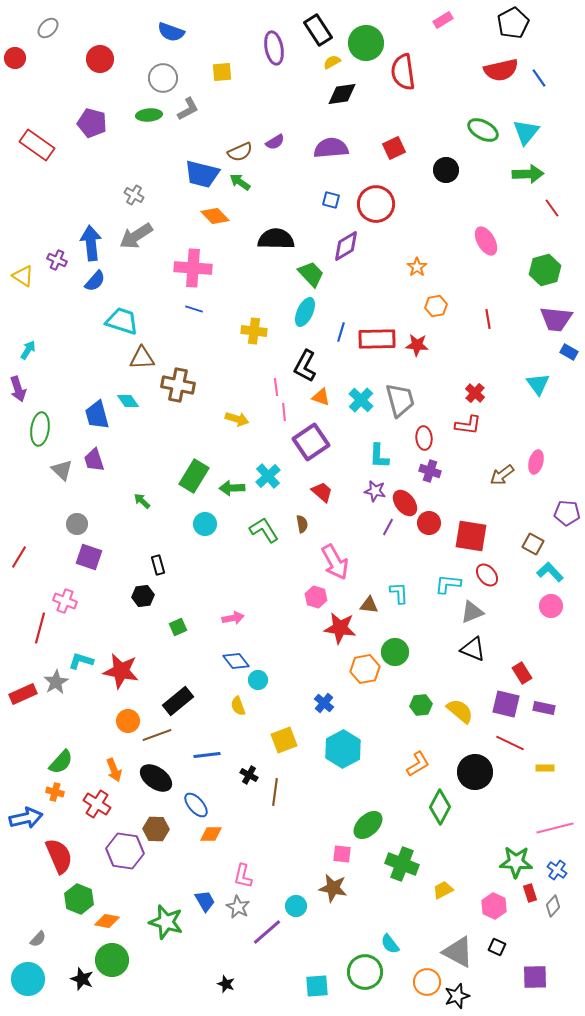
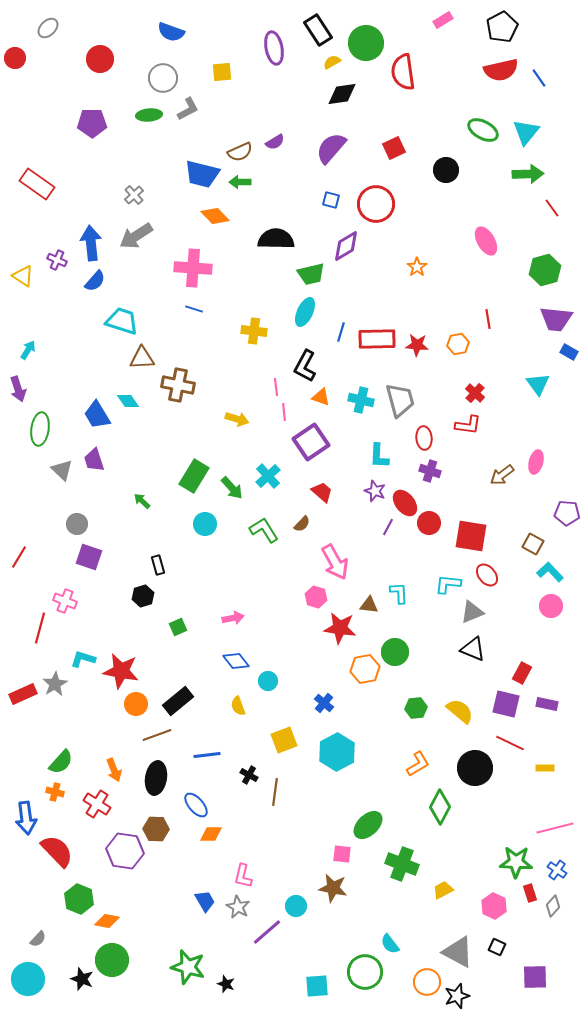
black pentagon at (513, 23): moved 11 px left, 4 px down
purple pentagon at (92, 123): rotated 16 degrees counterclockwise
red rectangle at (37, 145): moved 39 px down
purple semicircle at (331, 148): rotated 44 degrees counterclockwise
green arrow at (240, 182): rotated 35 degrees counterclockwise
gray cross at (134, 195): rotated 18 degrees clockwise
green trapezoid at (311, 274): rotated 120 degrees clockwise
orange hexagon at (436, 306): moved 22 px right, 38 px down
cyan cross at (361, 400): rotated 30 degrees counterclockwise
blue trapezoid at (97, 415): rotated 16 degrees counterclockwise
green arrow at (232, 488): rotated 130 degrees counterclockwise
purple star at (375, 491): rotated 10 degrees clockwise
brown semicircle at (302, 524): rotated 54 degrees clockwise
black hexagon at (143, 596): rotated 10 degrees counterclockwise
cyan L-shape at (81, 661): moved 2 px right, 2 px up
red rectangle at (522, 673): rotated 60 degrees clockwise
cyan circle at (258, 680): moved 10 px right, 1 px down
gray star at (56, 682): moved 1 px left, 2 px down
green hexagon at (421, 705): moved 5 px left, 3 px down
purple rectangle at (544, 708): moved 3 px right, 4 px up
orange circle at (128, 721): moved 8 px right, 17 px up
cyan hexagon at (343, 749): moved 6 px left, 3 px down
black circle at (475, 772): moved 4 px up
black ellipse at (156, 778): rotated 64 degrees clockwise
blue arrow at (26, 818): rotated 96 degrees clockwise
red semicircle at (59, 856): moved 2 px left, 5 px up; rotated 21 degrees counterclockwise
green star at (166, 922): moved 22 px right, 45 px down
